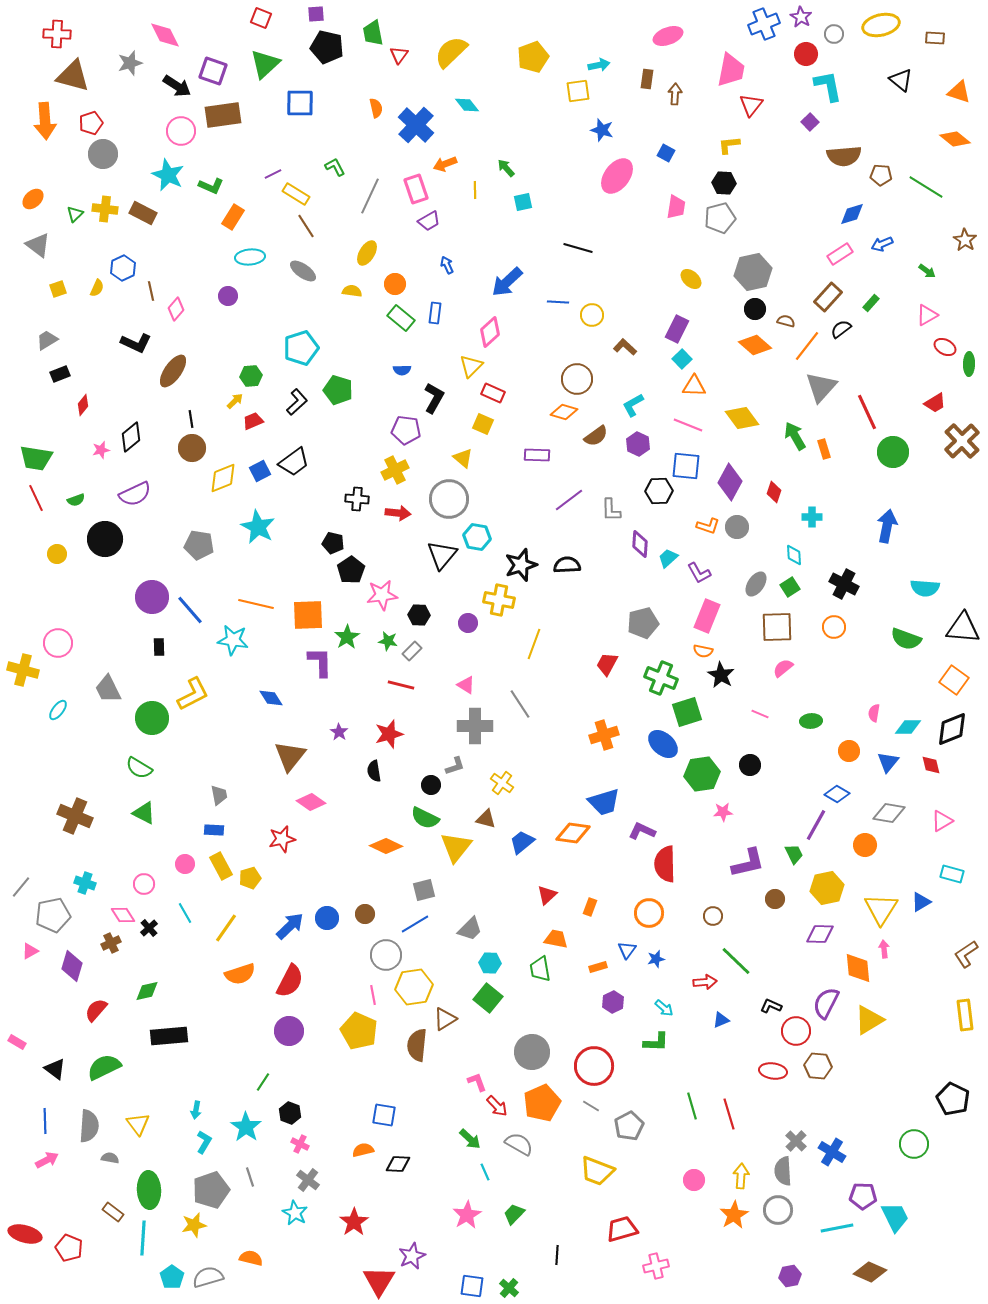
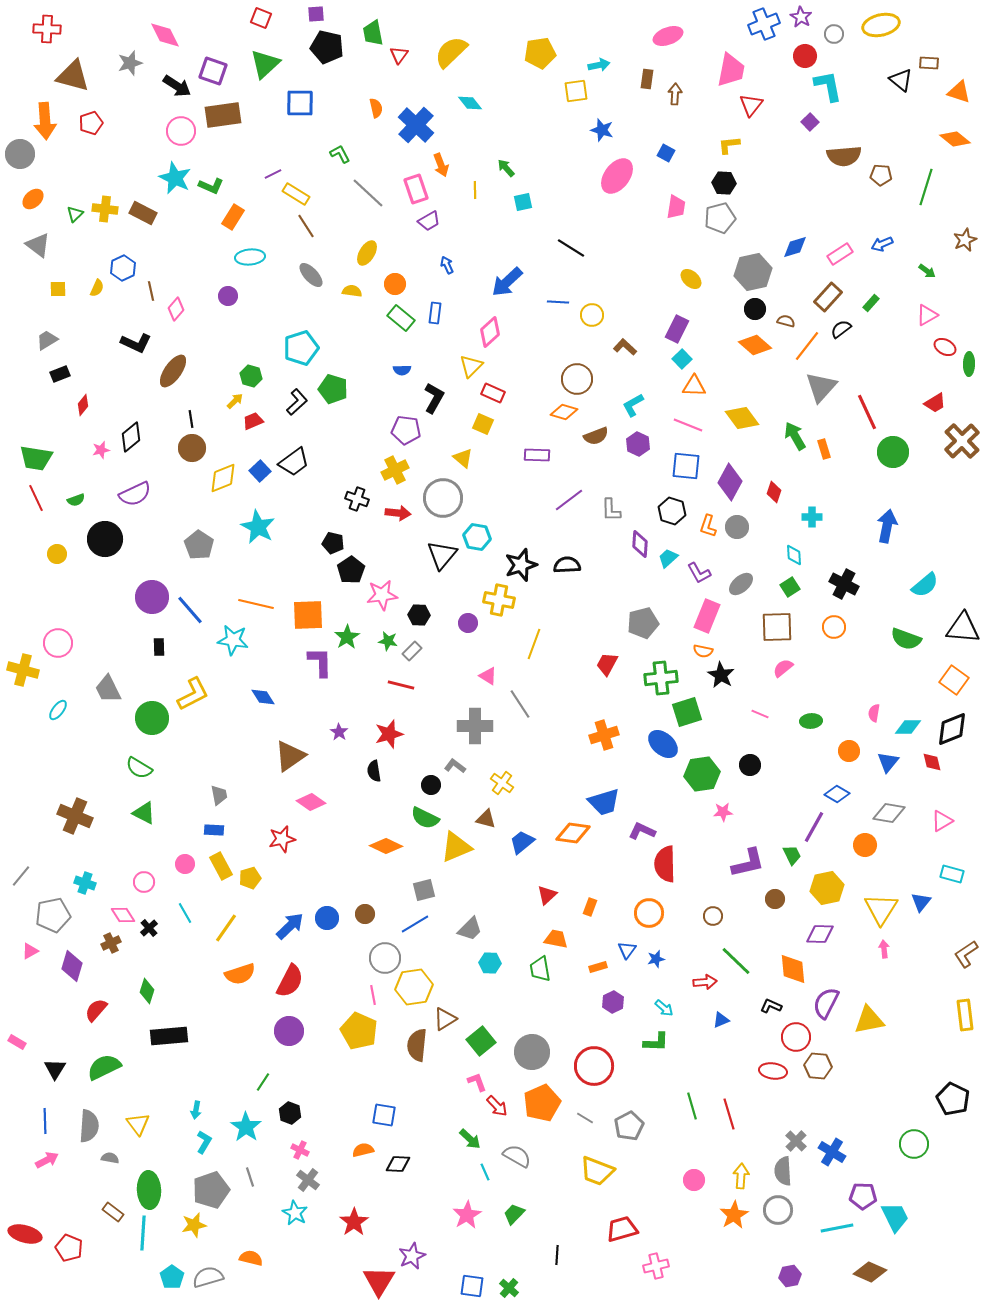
red cross at (57, 34): moved 10 px left, 5 px up
brown rectangle at (935, 38): moved 6 px left, 25 px down
red circle at (806, 54): moved 1 px left, 2 px down
yellow pentagon at (533, 57): moved 7 px right, 4 px up; rotated 12 degrees clockwise
yellow square at (578, 91): moved 2 px left
cyan diamond at (467, 105): moved 3 px right, 2 px up
gray circle at (103, 154): moved 83 px left
orange arrow at (445, 164): moved 4 px left, 1 px down; rotated 90 degrees counterclockwise
green L-shape at (335, 167): moved 5 px right, 13 px up
cyan star at (168, 175): moved 7 px right, 3 px down
green line at (926, 187): rotated 75 degrees clockwise
gray line at (370, 196): moved 2 px left, 3 px up; rotated 72 degrees counterclockwise
blue diamond at (852, 214): moved 57 px left, 33 px down
brown star at (965, 240): rotated 15 degrees clockwise
black line at (578, 248): moved 7 px left; rotated 16 degrees clockwise
gray ellipse at (303, 271): moved 8 px right, 4 px down; rotated 12 degrees clockwise
yellow square at (58, 289): rotated 18 degrees clockwise
green hexagon at (251, 376): rotated 20 degrees clockwise
green pentagon at (338, 390): moved 5 px left, 1 px up
brown semicircle at (596, 436): rotated 15 degrees clockwise
blue square at (260, 471): rotated 15 degrees counterclockwise
black hexagon at (659, 491): moved 13 px right, 20 px down; rotated 20 degrees clockwise
black cross at (357, 499): rotated 15 degrees clockwise
gray circle at (449, 499): moved 6 px left, 1 px up
orange L-shape at (708, 526): rotated 90 degrees clockwise
gray pentagon at (199, 545): rotated 24 degrees clockwise
gray ellipse at (756, 584): moved 15 px left; rotated 15 degrees clockwise
cyan semicircle at (925, 588): moved 3 px up; rotated 44 degrees counterclockwise
green cross at (661, 678): rotated 28 degrees counterclockwise
pink triangle at (466, 685): moved 22 px right, 9 px up
blue diamond at (271, 698): moved 8 px left, 1 px up
brown triangle at (290, 756): rotated 16 degrees clockwise
red diamond at (931, 765): moved 1 px right, 3 px up
gray L-shape at (455, 766): rotated 125 degrees counterclockwise
purple line at (816, 825): moved 2 px left, 2 px down
yellow triangle at (456, 847): rotated 28 degrees clockwise
green trapezoid at (794, 854): moved 2 px left, 1 px down
pink circle at (144, 884): moved 2 px up
gray line at (21, 887): moved 11 px up
blue triangle at (921, 902): rotated 20 degrees counterclockwise
gray circle at (386, 955): moved 1 px left, 3 px down
orange diamond at (858, 968): moved 65 px left, 1 px down
green diamond at (147, 991): rotated 60 degrees counterclockwise
green square at (488, 998): moved 7 px left, 43 px down; rotated 12 degrees clockwise
yellow triangle at (869, 1020): rotated 20 degrees clockwise
red circle at (796, 1031): moved 6 px down
black triangle at (55, 1069): rotated 25 degrees clockwise
gray line at (591, 1106): moved 6 px left, 12 px down
pink cross at (300, 1144): moved 6 px down
gray semicircle at (519, 1144): moved 2 px left, 12 px down
cyan line at (143, 1238): moved 5 px up
